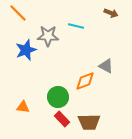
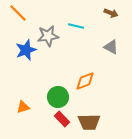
gray star: rotated 10 degrees counterclockwise
gray triangle: moved 5 px right, 19 px up
orange triangle: rotated 24 degrees counterclockwise
